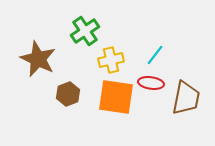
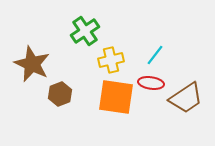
brown star: moved 6 px left, 5 px down
brown hexagon: moved 8 px left
brown trapezoid: rotated 45 degrees clockwise
